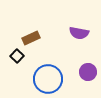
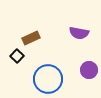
purple circle: moved 1 px right, 2 px up
